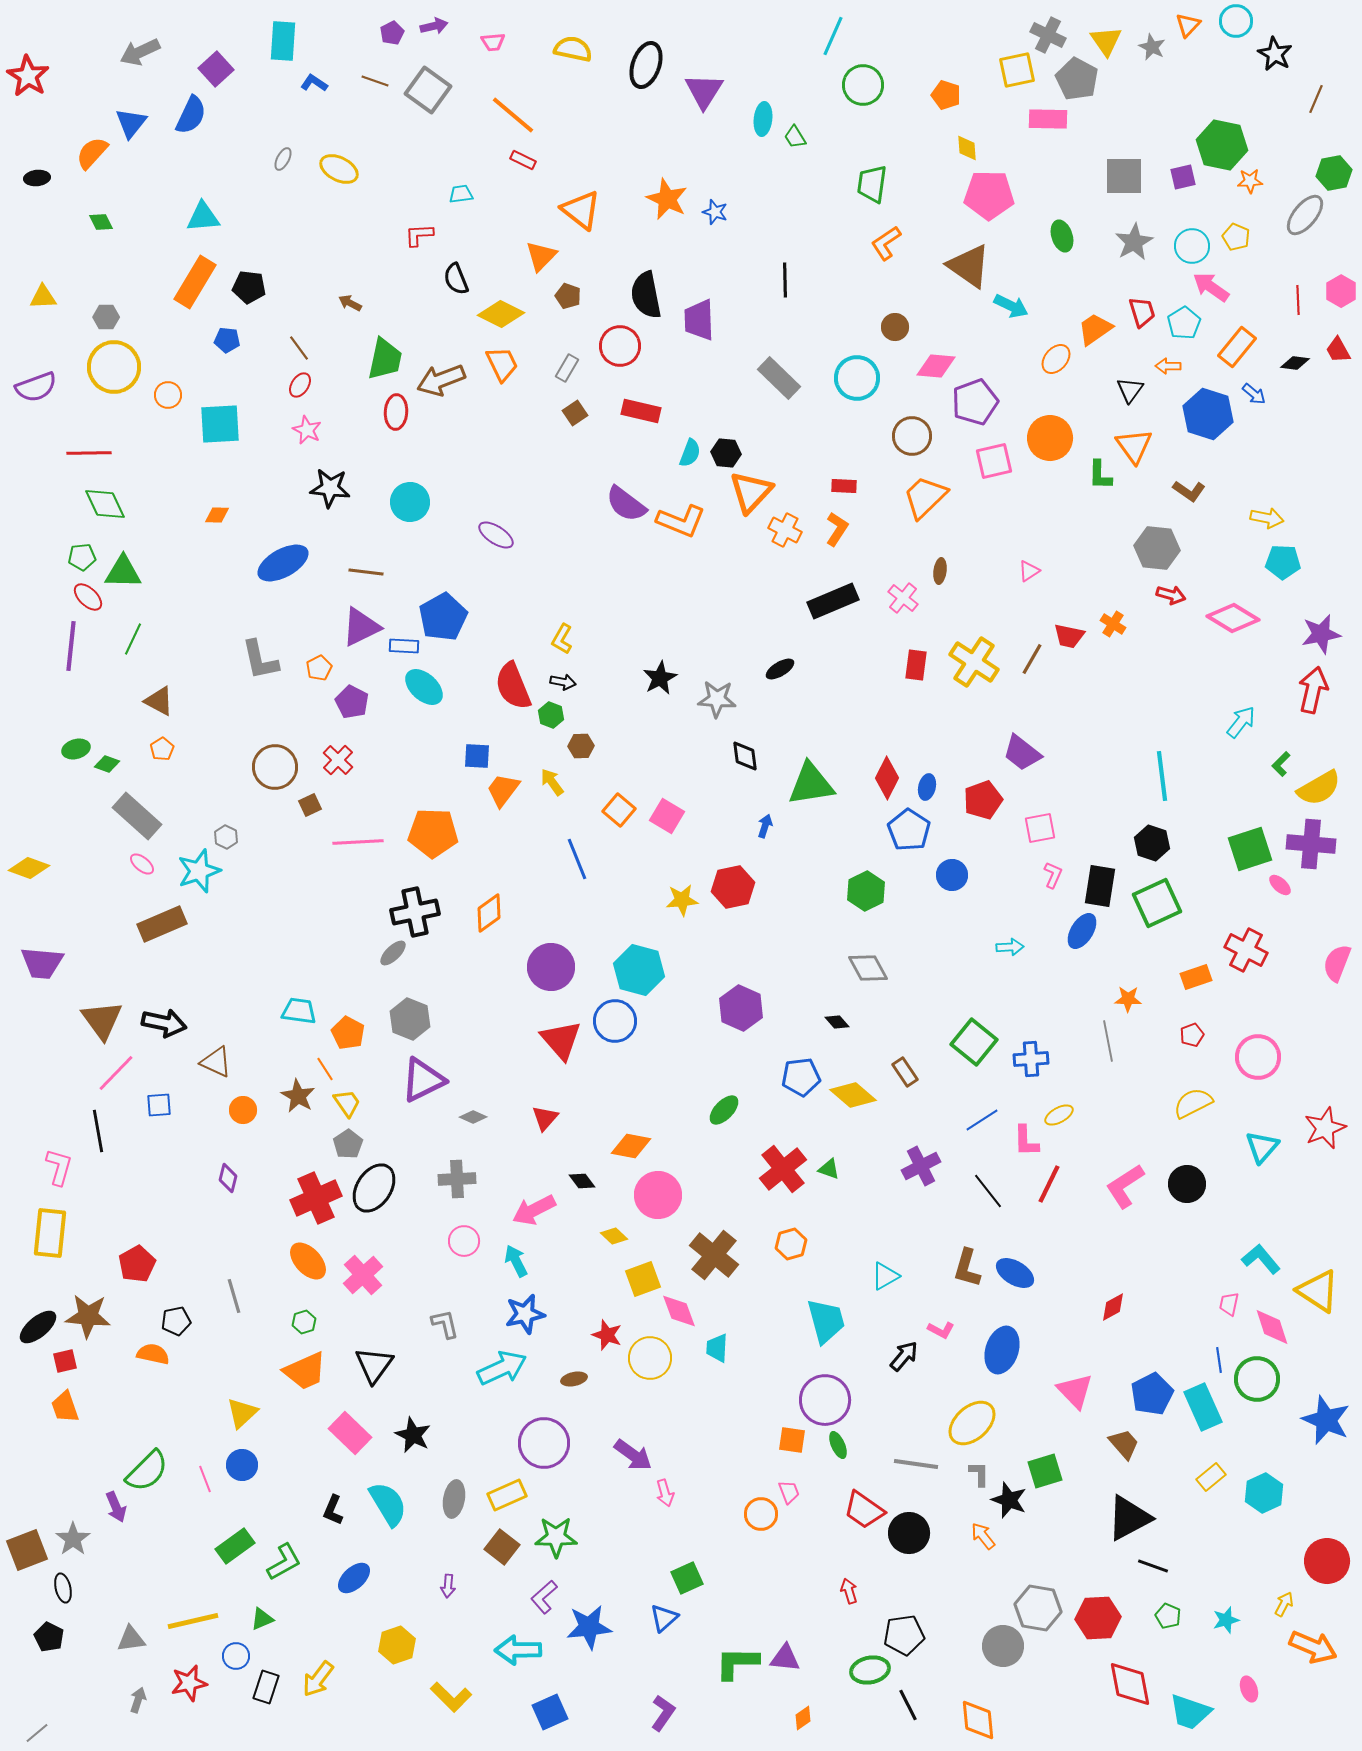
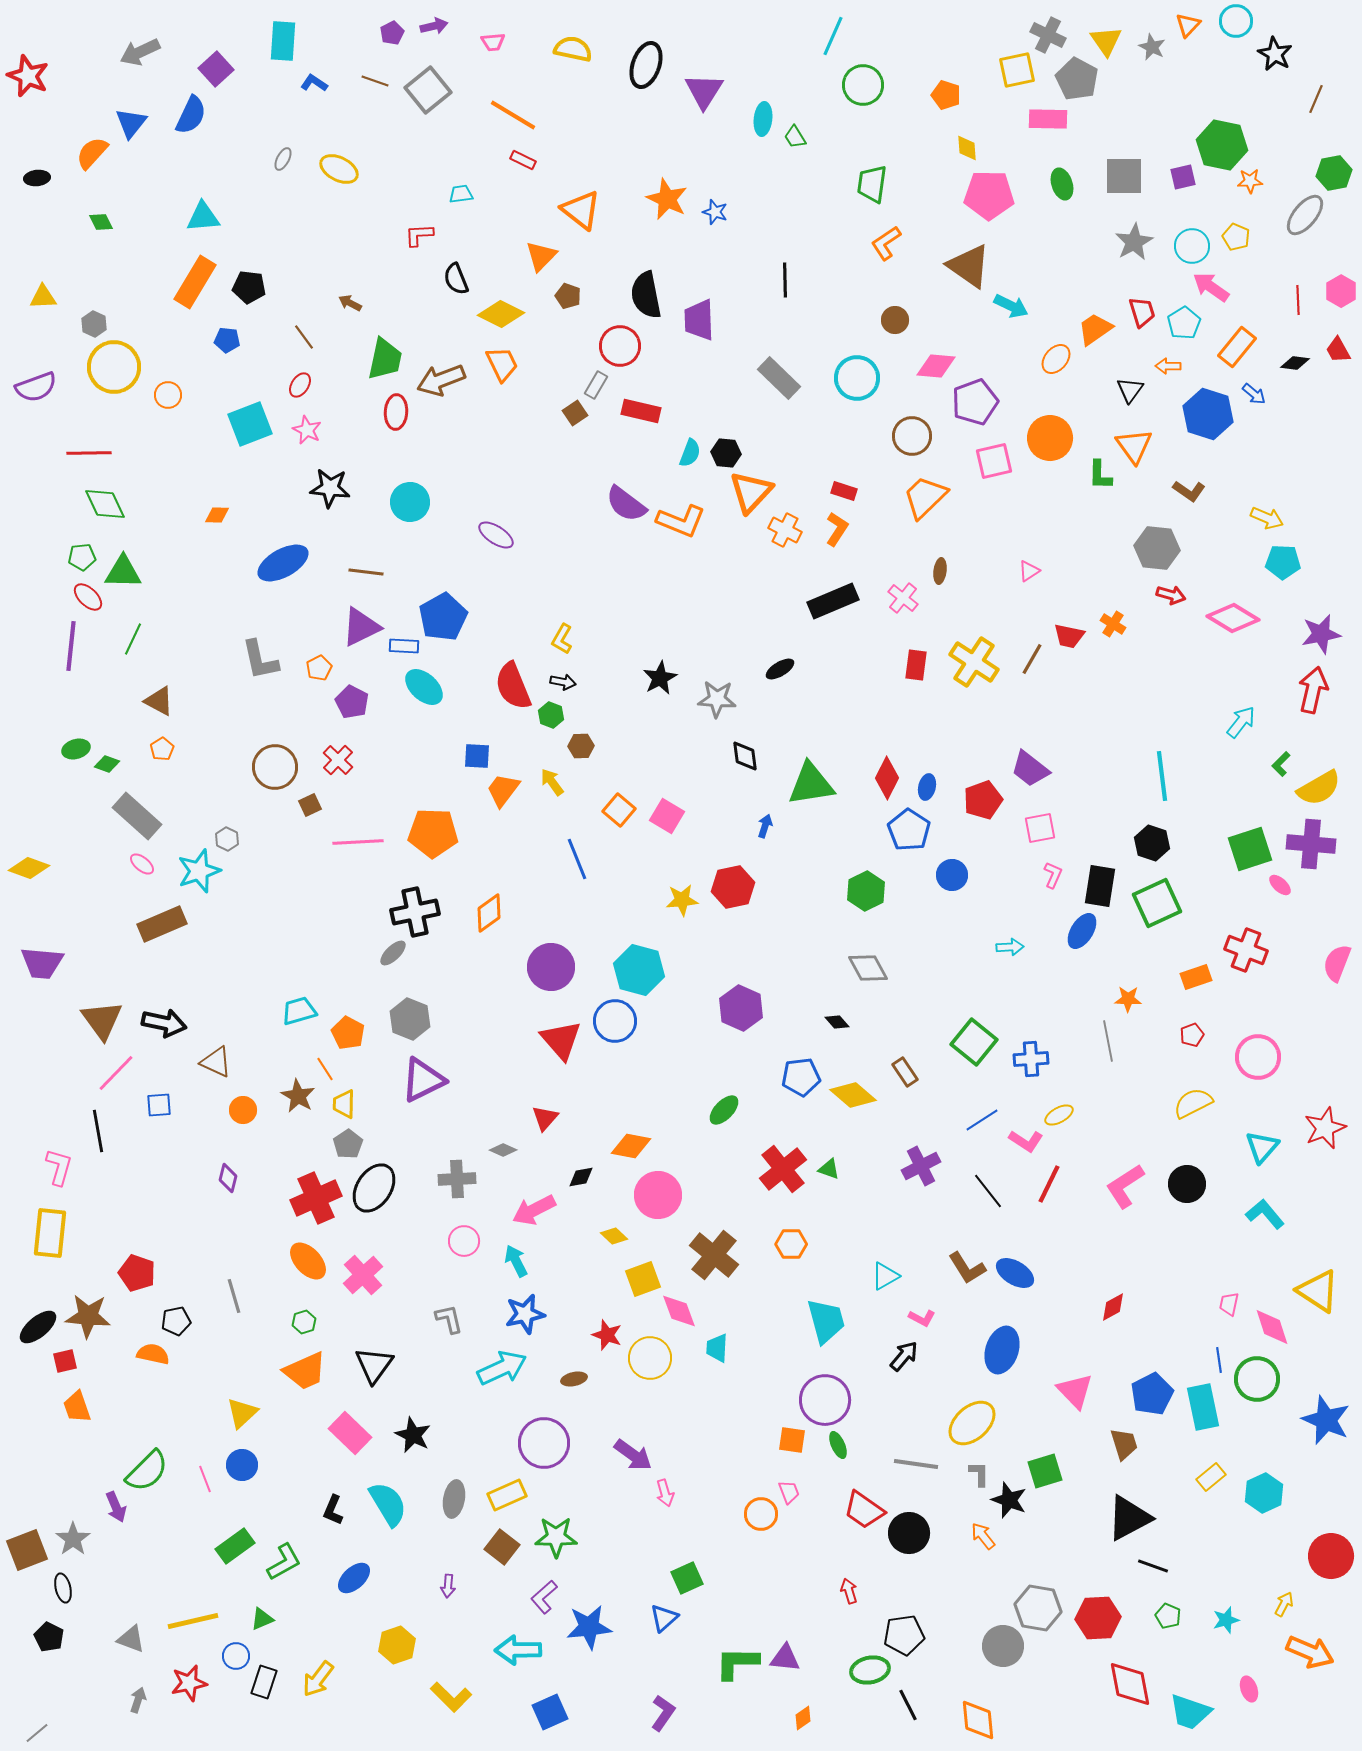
red star at (28, 76): rotated 9 degrees counterclockwise
gray square at (428, 90): rotated 15 degrees clockwise
orange line at (513, 115): rotated 9 degrees counterclockwise
green ellipse at (1062, 236): moved 52 px up
gray hexagon at (106, 317): moved 12 px left, 7 px down; rotated 25 degrees clockwise
brown circle at (895, 327): moved 7 px up
brown line at (299, 348): moved 5 px right, 11 px up
gray rectangle at (567, 368): moved 29 px right, 17 px down
cyan square at (220, 424): moved 30 px right; rotated 18 degrees counterclockwise
red rectangle at (844, 486): moved 5 px down; rotated 15 degrees clockwise
yellow arrow at (1267, 518): rotated 12 degrees clockwise
purple trapezoid at (1022, 753): moved 8 px right, 16 px down
gray hexagon at (226, 837): moved 1 px right, 2 px down
red cross at (1246, 950): rotated 6 degrees counterclockwise
cyan trapezoid at (299, 1011): rotated 24 degrees counterclockwise
yellow trapezoid at (347, 1103): moved 3 px left, 1 px down; rotated 144 degrees counterclockwise
gray diamond at (473, 1117): moved 30 px right, 33 px down
pink L-shape at (1026, 1141): rotated 56 degrees counterclockwise
black diamond at (582, 1181): moved 1 px left, 4 px up; rotated 64 degrees counterclockwise
orange hexagon at (791, 1244): rotated 16 degrees clockwise
cyan L-shape at (1261, 1259): moved 4 px right, 45 px up
red pentagon at (137, 1264): moved 9 px down; rotated 24 degrees counterclockwise
brown L-shape at (967, 1268): rotated 48 degrees counterclockwise
gray L-shape at (445, 1324): moved 4 px right, 5 px up
pink L-shape at (941, 1330): moved 19 px left, 12 px up
orange trapezoid at (65, 1407): moved 12 px right
cyan rectangle at (1203, 1407): rotated 12 degrees clockwise
brown trapezoid at (1124, 1444): rotated 24 degrees clockwise
red circle at (1327, 1561): moved 4 px right, 5 px up
gray triangle at (131, 1639): rotated 28 degrees clockwise
orange arrow at (1313, 1647): moved 3 px left, 5 px down
black rectangle at (266, 1687): moved 2 px left, 5 px up
